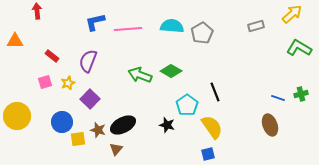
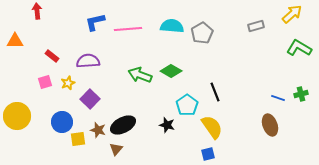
purple semicircle: rotated 65 degrees clockwise
